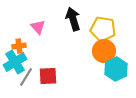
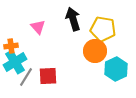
orange cross: moved 8 px left
orange circle: moved 9 px left
